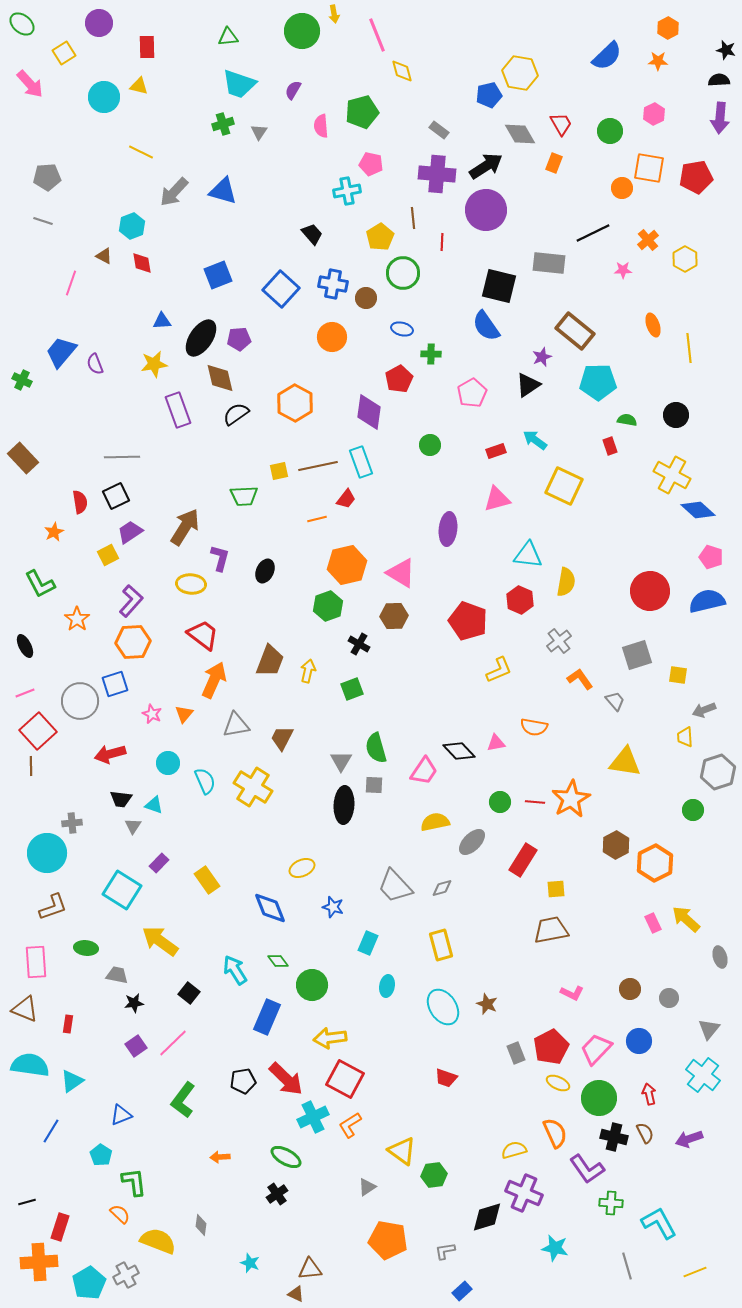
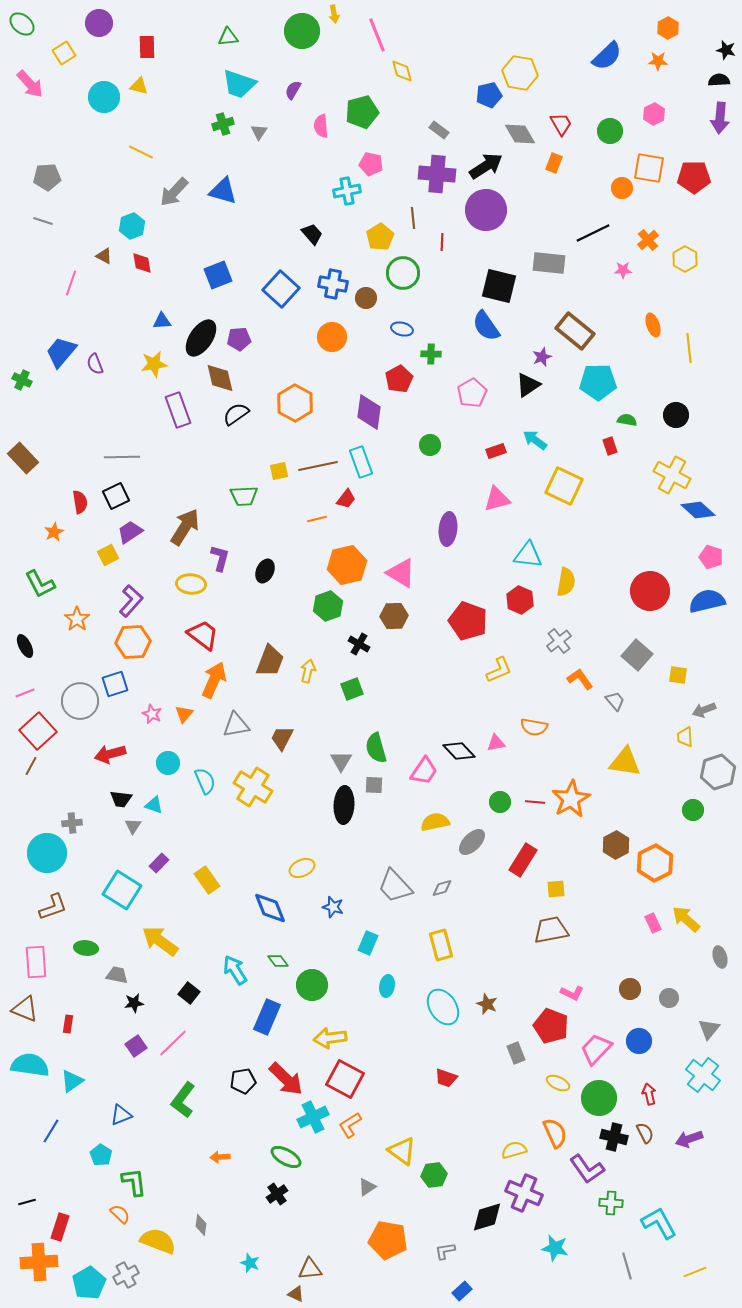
red pentagon at (696, 177): moved 2 px left; rotated 8 degrees clockwise
gray square at (637, 655): rotated 32 degrees counterclockwise
brown line at (31, 766): rotated 30 degrees clockwise
red pentagon at (551, 1047): moved 21 px up; rotated 24 degrees counterclockwise
